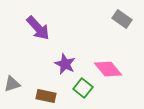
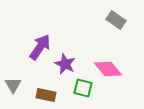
gray rectangle: moved 6 px left, 1 px down
purple arrow: moved 2 px right, 19 px down; rotated 104 degrees counterclockwise
gray triangle: moved 1 px right, 1 px down; rotated 42 degrees counterclockwise
green square: rotated 24 degrees counterclockwise
brown rectangle: moved 1 px up
